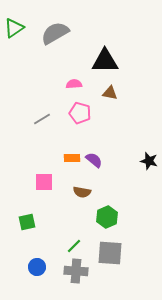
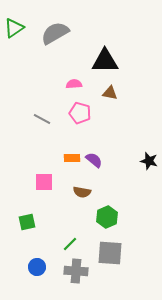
gray line: rotated 60 degrees clockwise
green line: moved 4 px left, 2 px up
